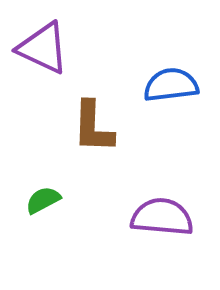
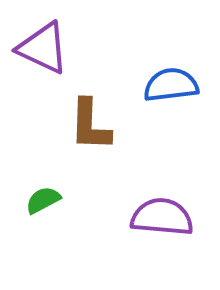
brown L-shape: moved 3 px left, 2 px up
